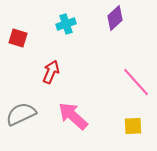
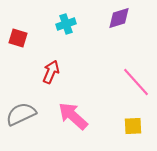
purple diamond: moved 4 px right; rotated 25 degrees clockwise
